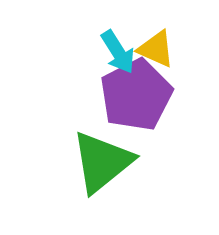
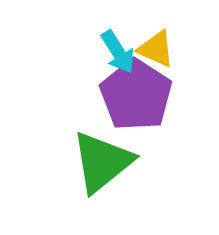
purple pentagon: rotated 12 degrees counterclockwise
